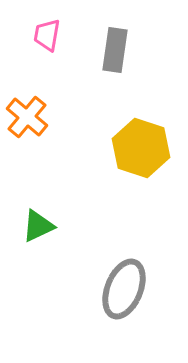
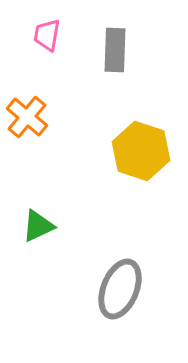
gray rectangle: rotated 6 degrees counterclockwise
yellow hexagon: moved 3 px down
gray ellipse: moved 4 px left
